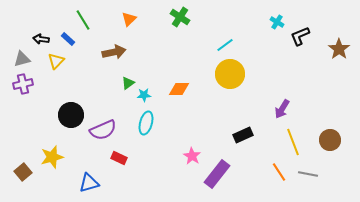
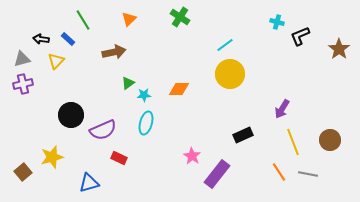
cyan cross: rotated 16 degrees counterclockwise
